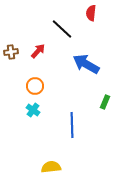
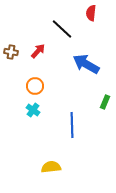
brown cross: rotated 16 degrees clockwise
